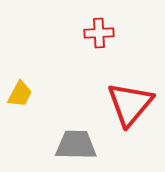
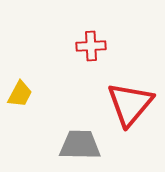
red cross: moved 8 px left, 13 px down
gray trapezoid: moved 4 px right
